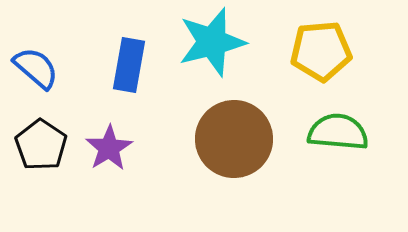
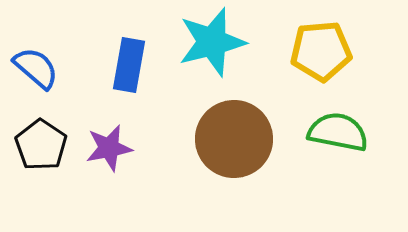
green semicircle: rotated 6 degrees clockwise
purple star: rotated 21 degrees clockwise
